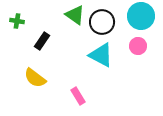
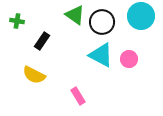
pink circle: moved 9 px left, 13 px down
yellow semicircle: moved 1 px left, 3 px up; rotated 10 degrees counterclockwise
